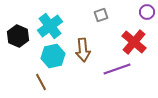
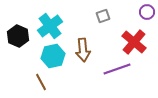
gray square: moved 2 px right, 1 px down
